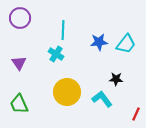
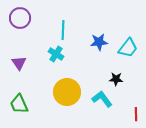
cyan trapezoid: moved 2 px right, 4 px down
red line: rotated 24 degrees counterclockwise
